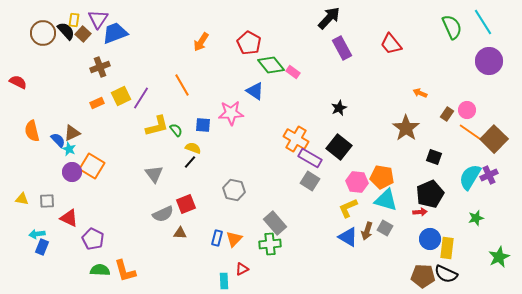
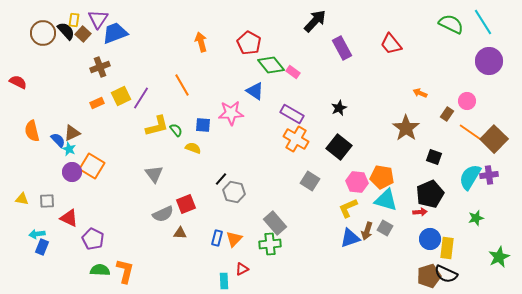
black arrow at (329, 18): moved 14 px left, 3 px down
green semicircle at (452, 27): moved 1 px left, 3 px up; rotated 40 degrees counterclockwise
orange arrow at (201, 42): rotated 132 degrees clockwise
pink circle at (467, 110): moved 9 px up
purple rectangle at (310, 158): moved 18 px left, 44 px up
black line at (190, 162): moved 31 px right, 17 px down
purple cross at (489, 175): rotated 18 degrees clockwise
gray hexagon at (234, 190): moved 2 px down
blue triangle at (348, 237): moved 2 px right, 1 px down; rotated 50 degrees counterclockwise
orange L-shape at (125, 271): rotated 150 degrees counterclockwise
brown pentagon at (423, 276): moved 6 px right; rotated 20 degrees counterclockwise
